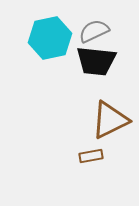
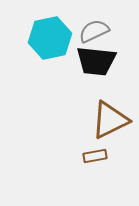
brown rectangle: moved 4 px right
